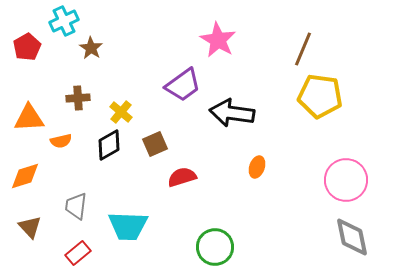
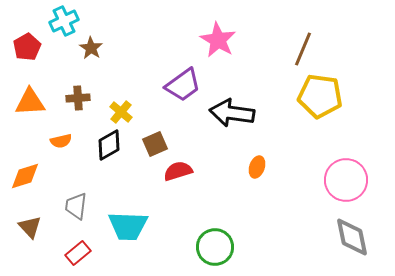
orange triangle: moved 1 px right, 16 px up
red semicircle: moved 4 px left, 6 px up
